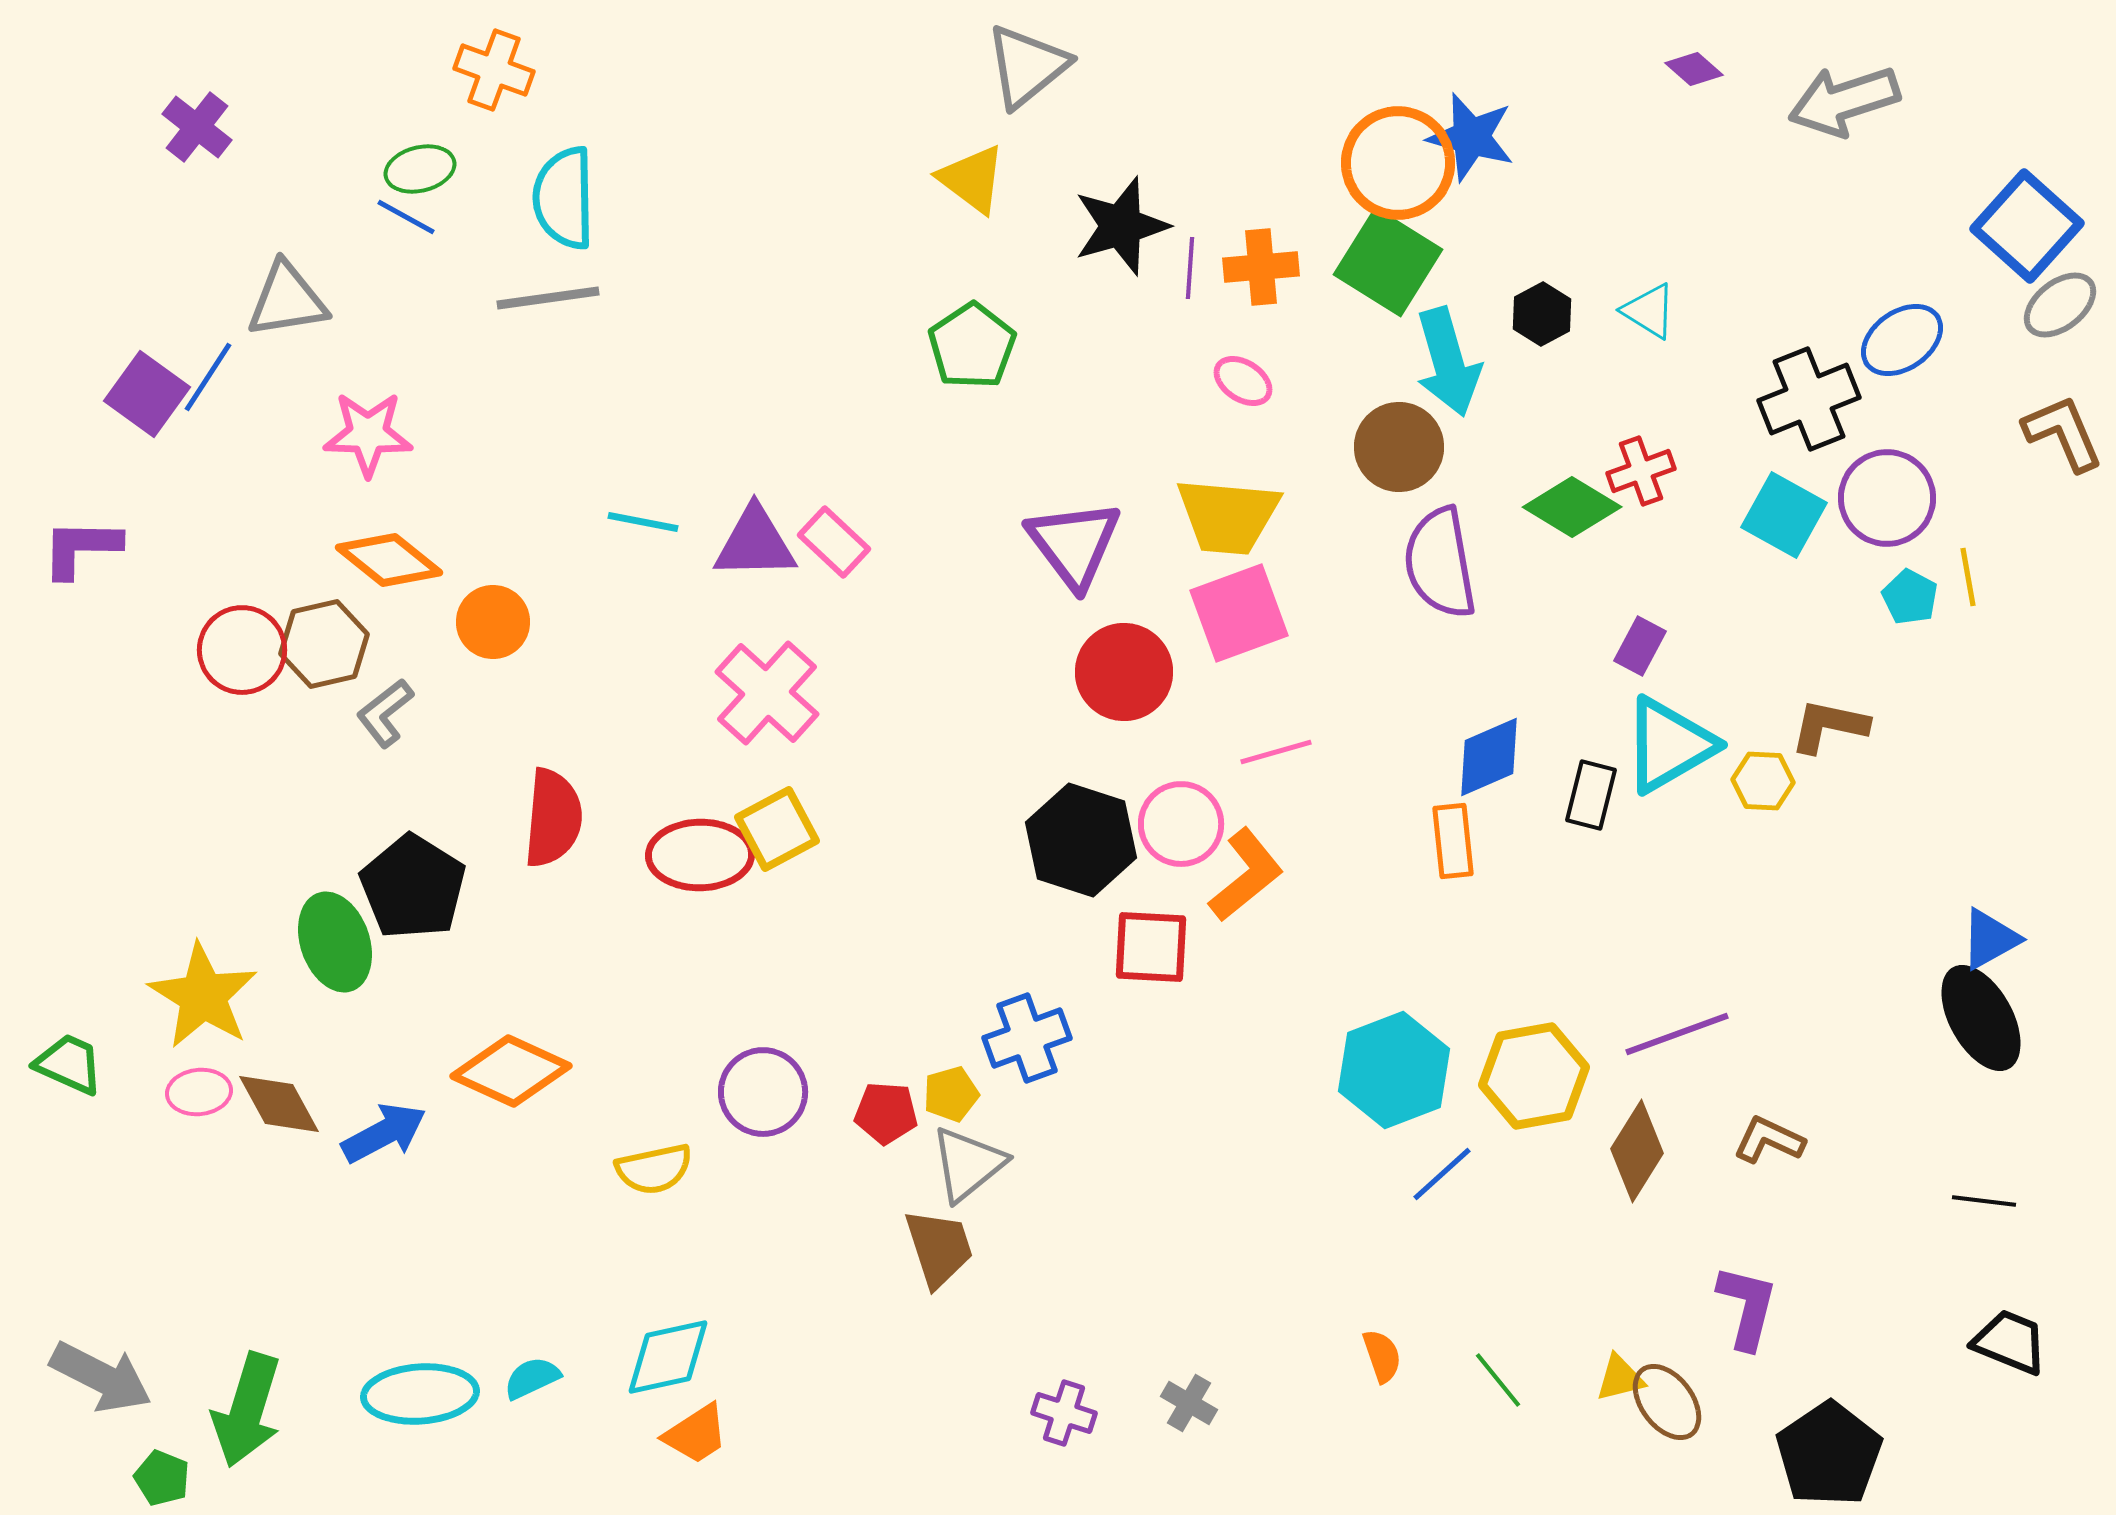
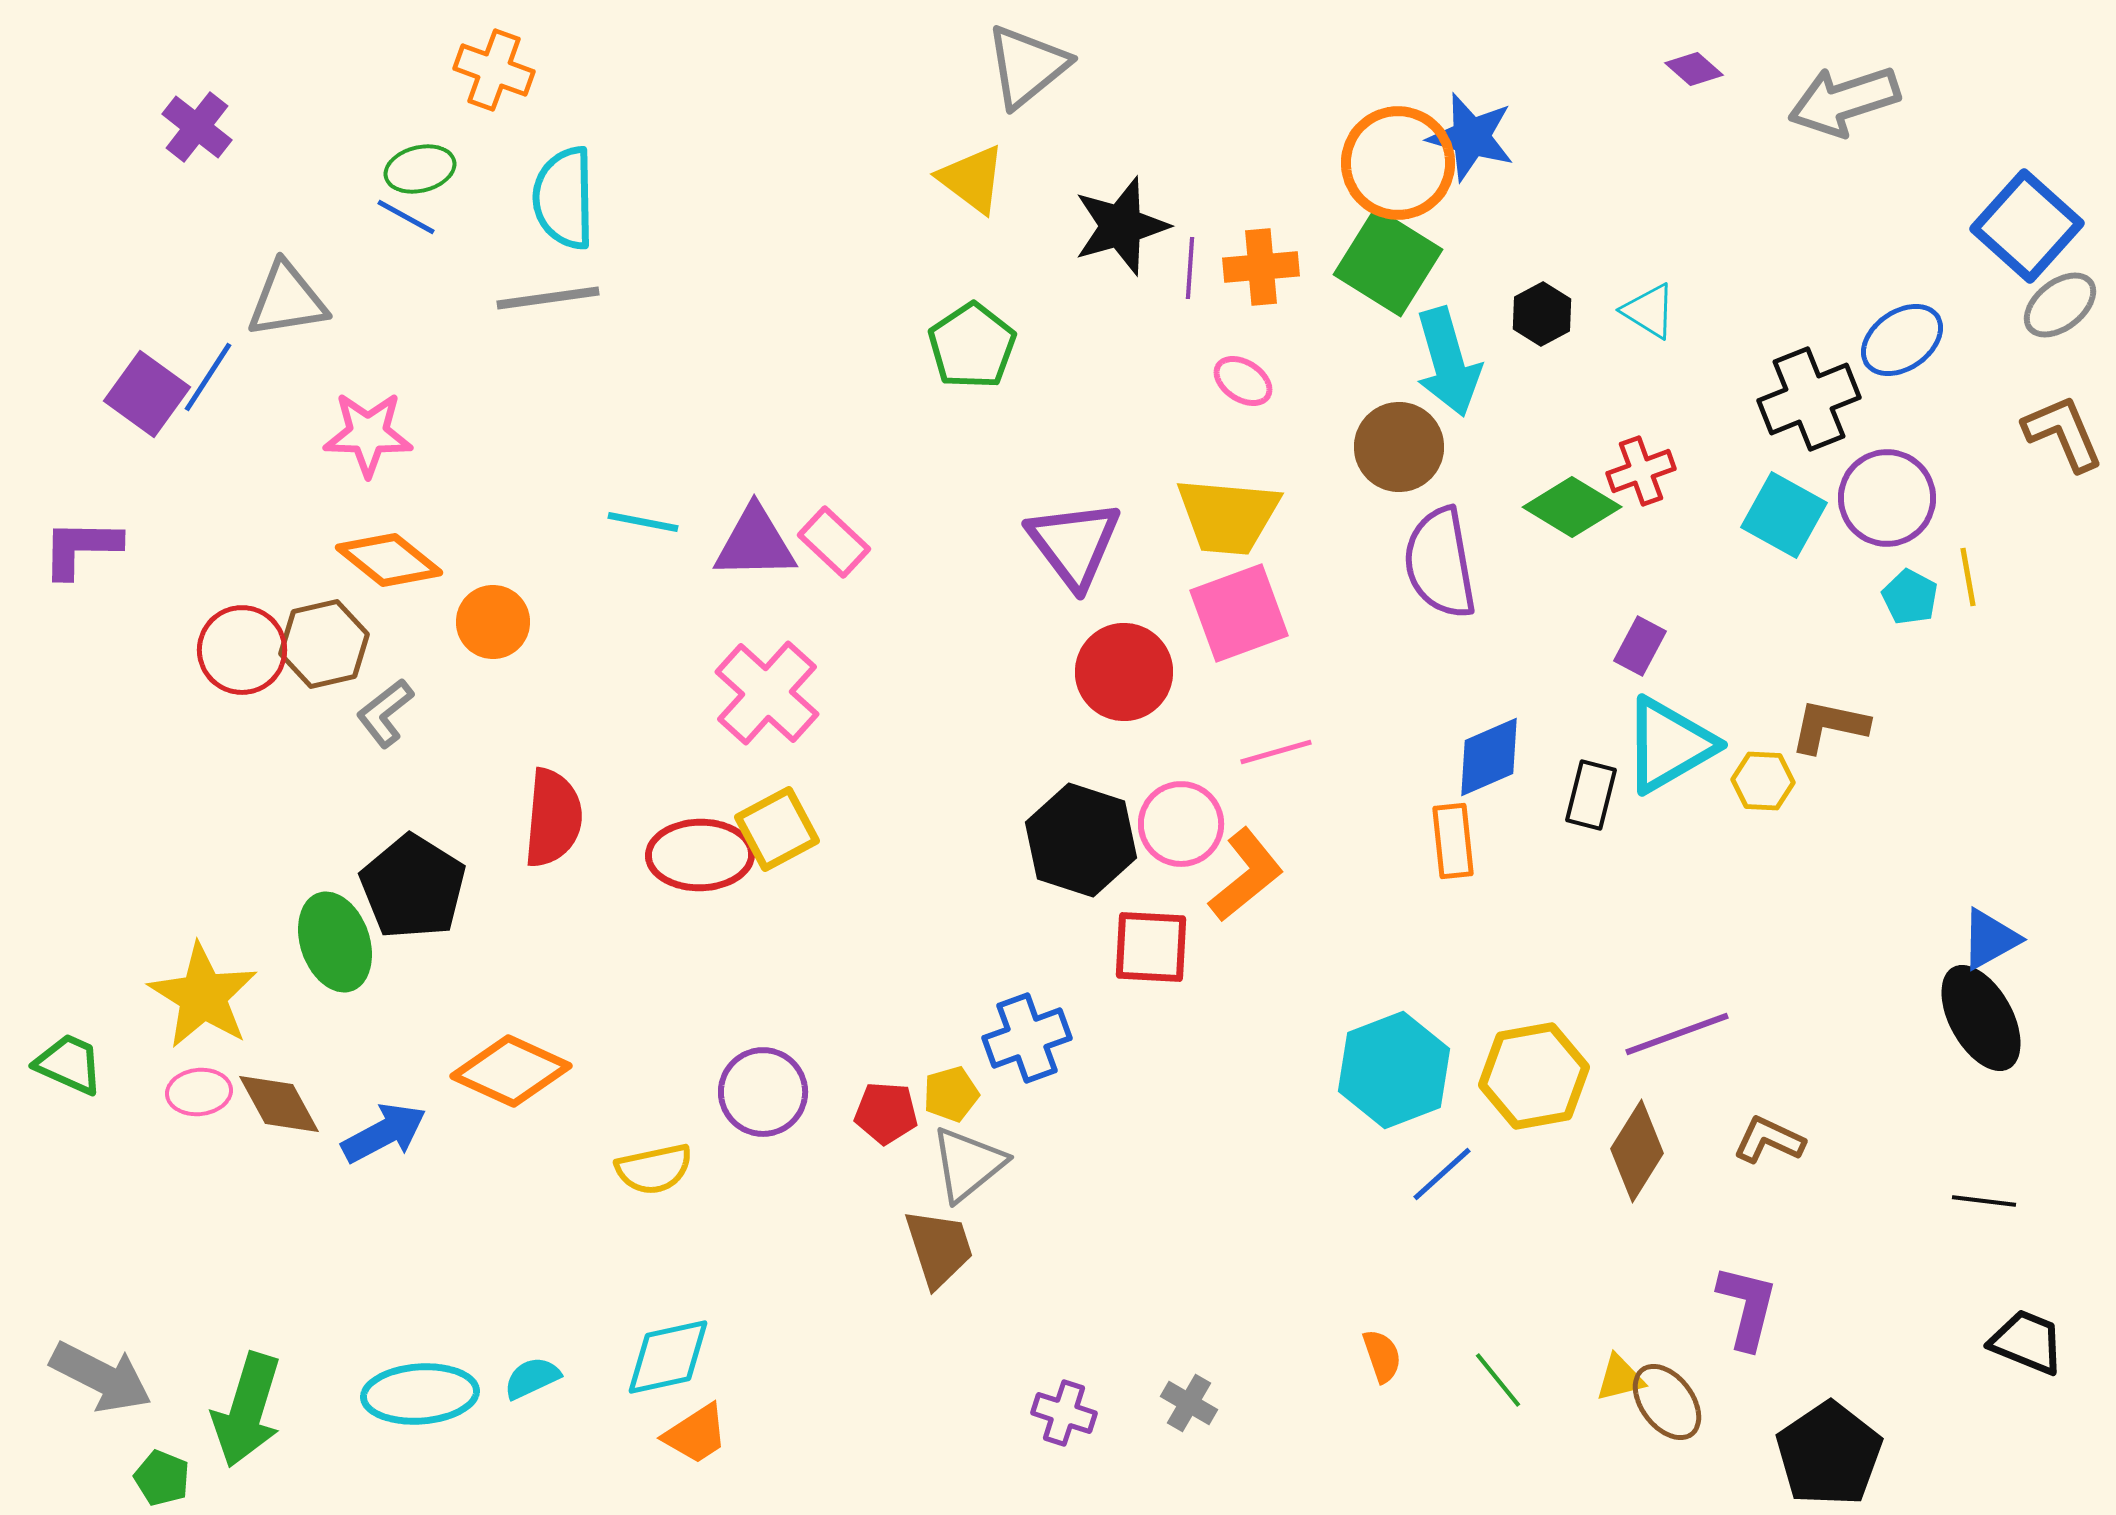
black trapezoid at (2010, 1342): moved 17 px right
